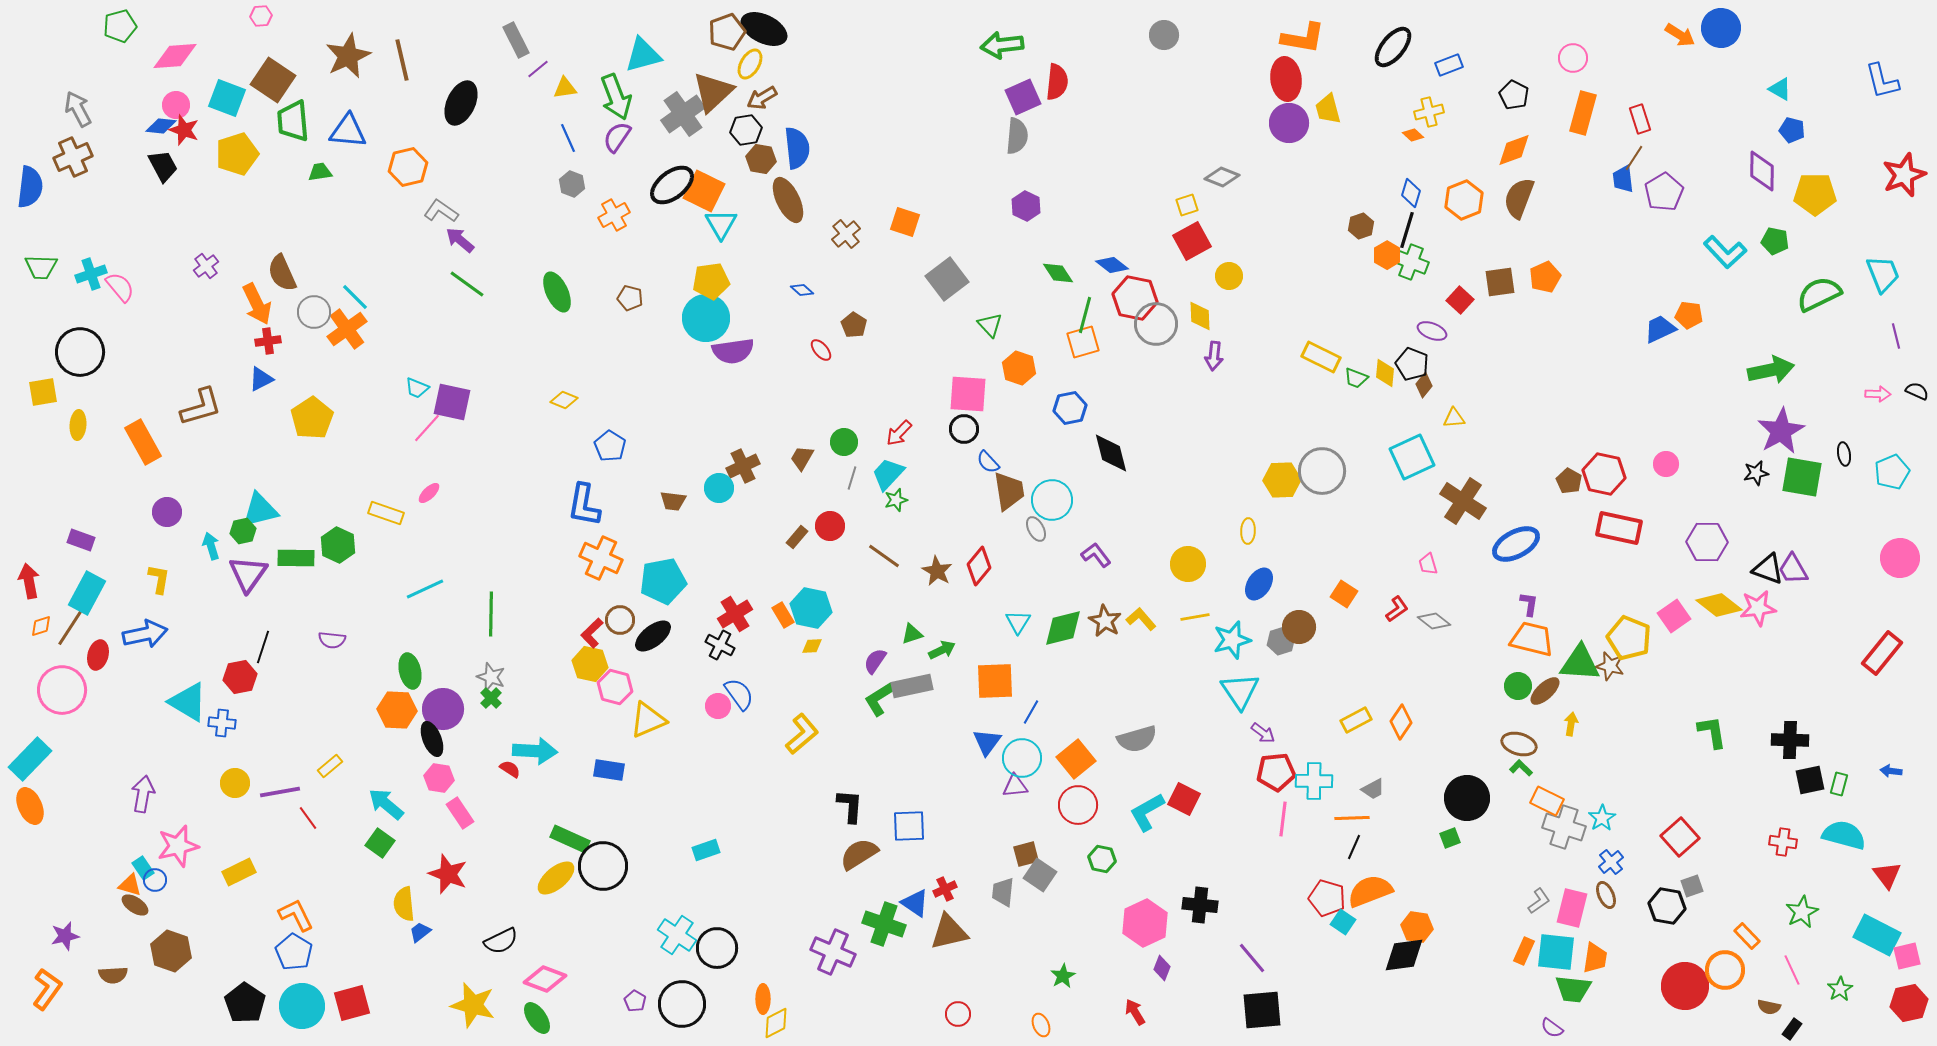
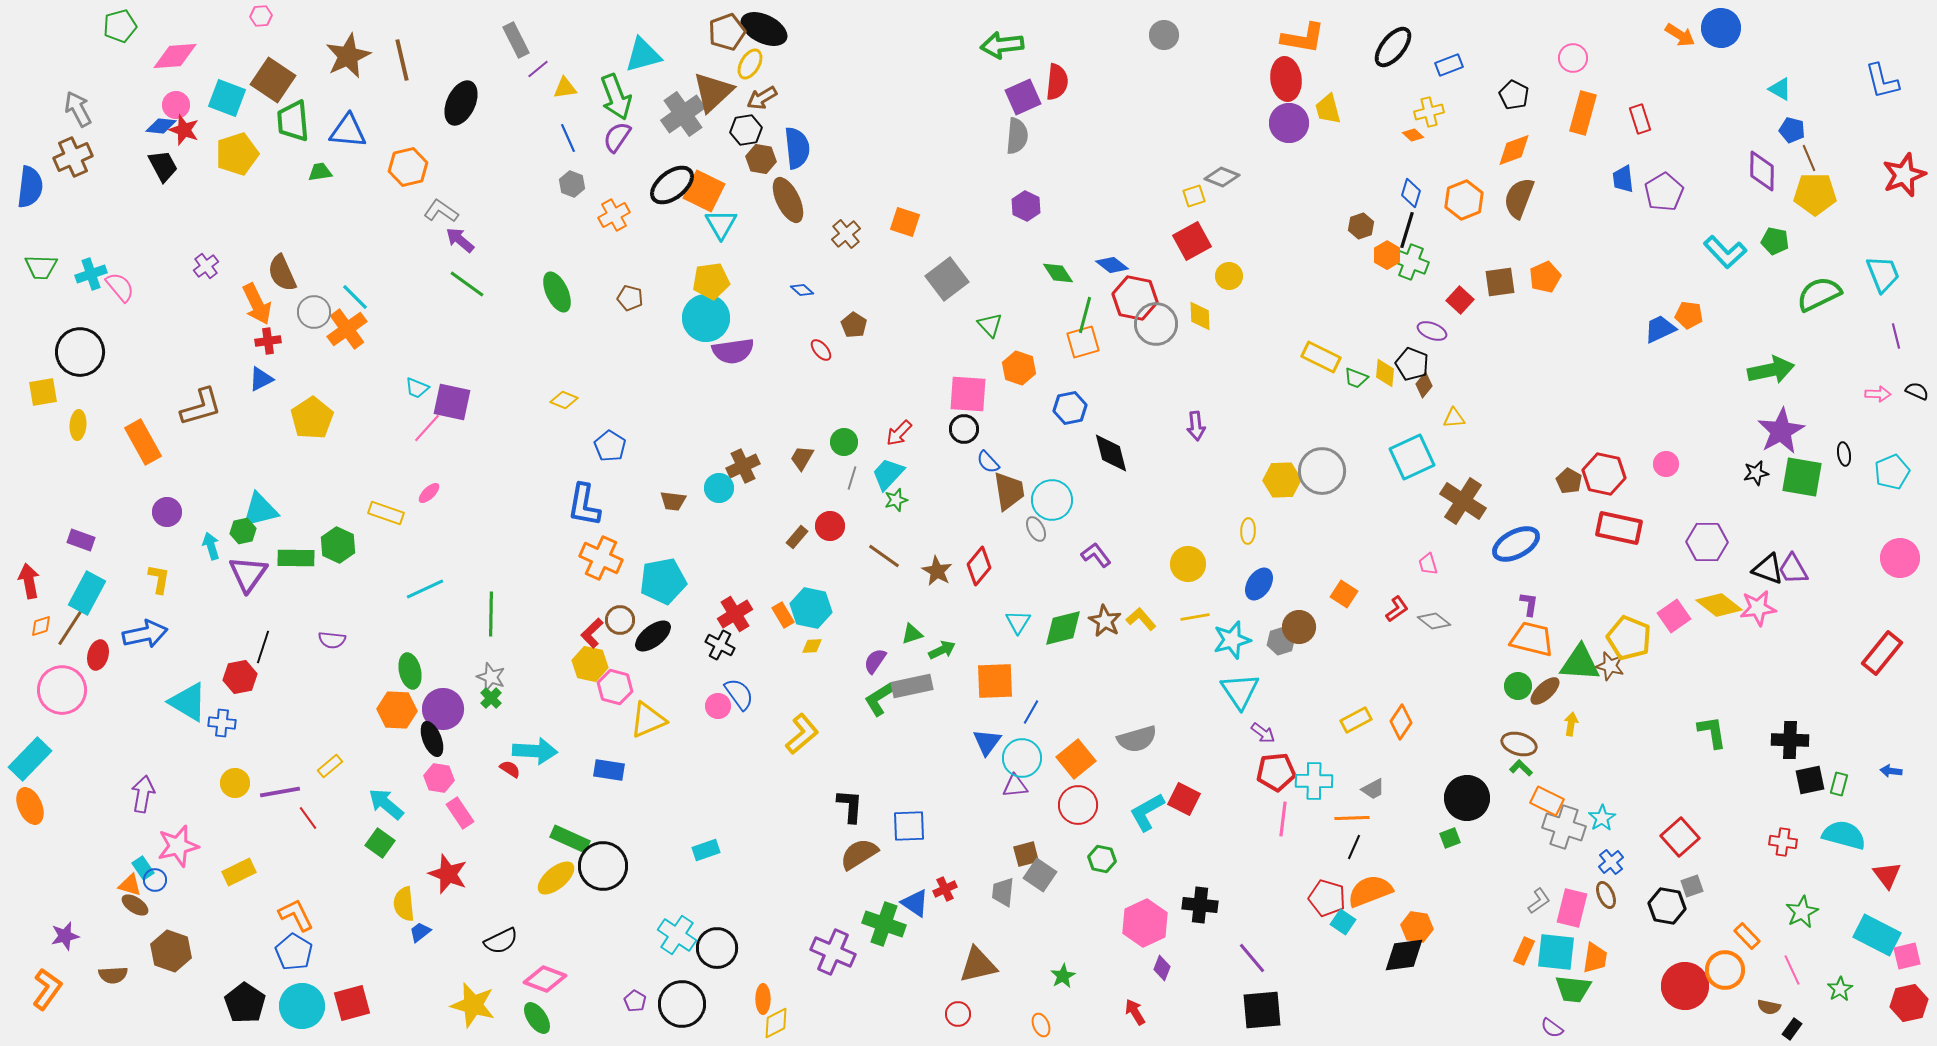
brown line at (1634, 158): moved 175 px right; rotated 56 degrees counterclockwise
yellow square at (1187, 205): moved 7 px right, 9 px up
purple arrow at (1214, 356): moved 18 px left, 70 px down; rotated 12 degrees counterclockwise
brown triangle at (949, 932): moved 29 px right, 33 px down
